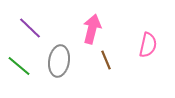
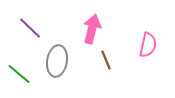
gray ellipse: moved 2 px left
green line: moved 8 px down
